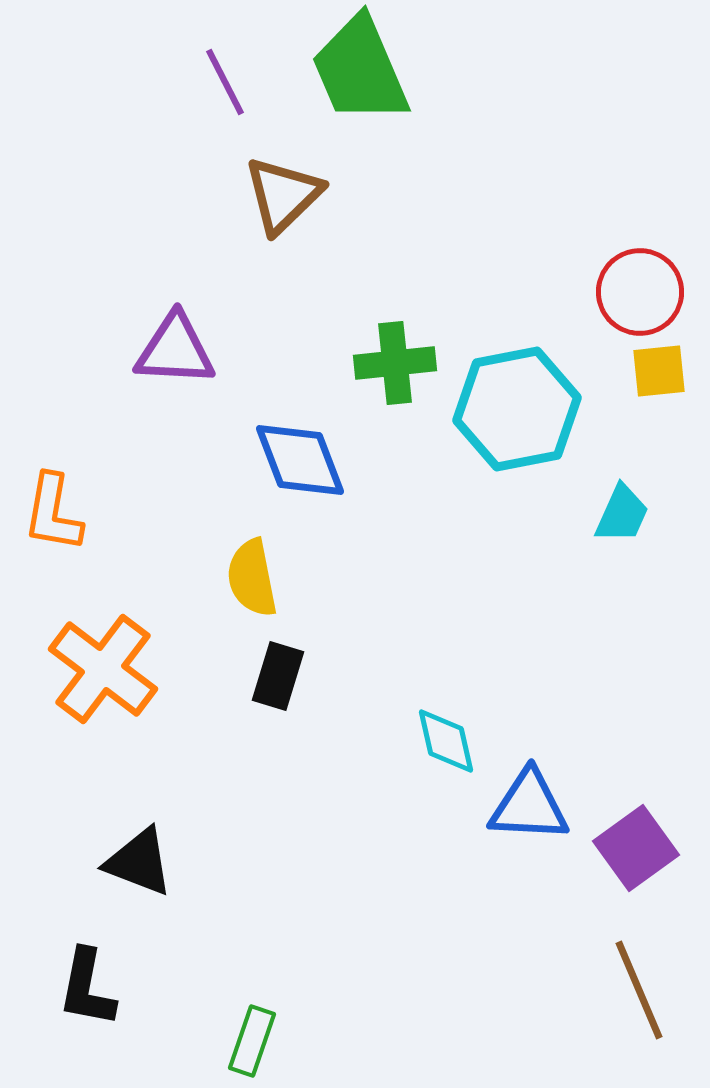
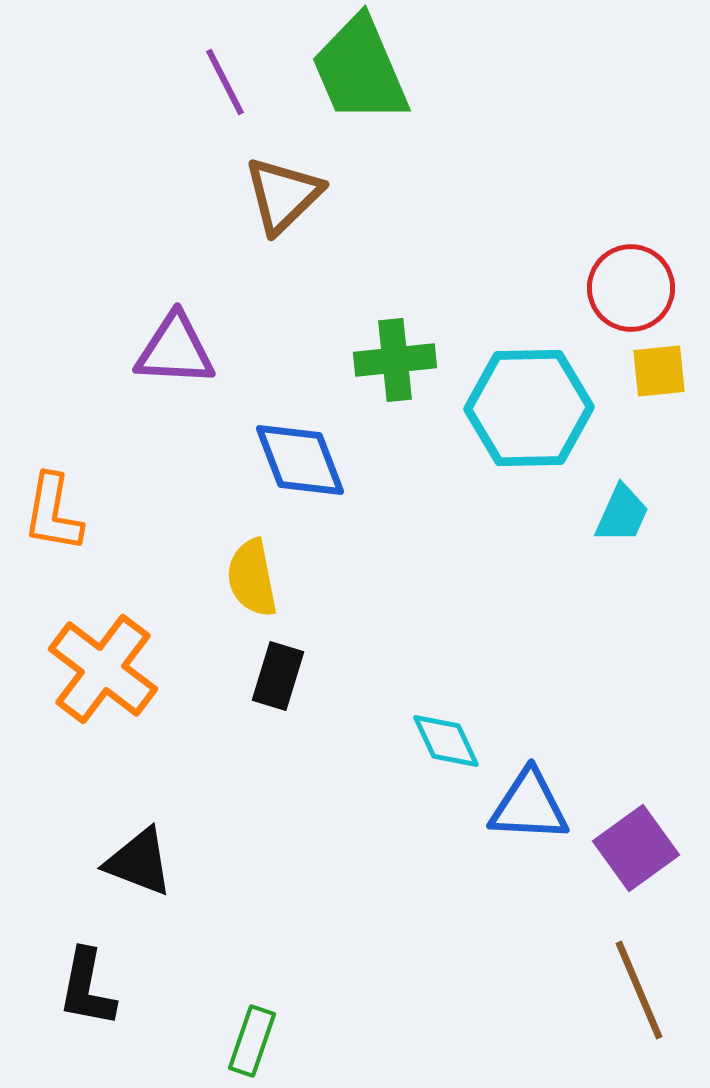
red circle: moved 9 px left, 4 px up
green cross: moved 3 px up
cyan hexagon: moved 12 px right, 1 px up; rotated 10 degrees clockwise
cyan diamond: rotated 12 degrees counterclockwise
